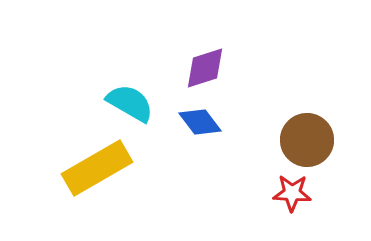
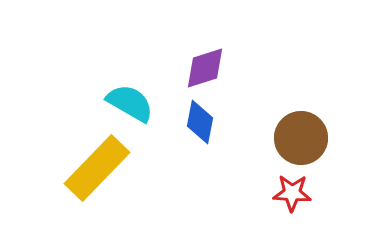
blue diamond: rotated 48 degrees clockwise
brown circle: moved 6 px left, 2 px up
yellow rectangle: rotated 16 degrees counterclockwise
